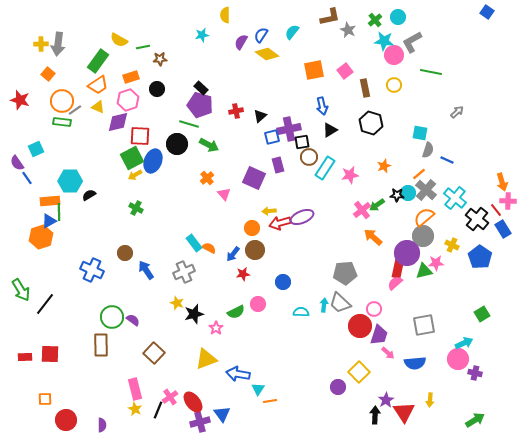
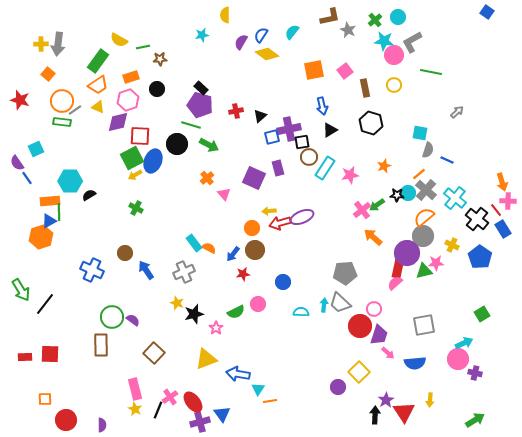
green line at (189, 124): moved 2 px right, 1 px down
purple rectangle at (278, 165): moved 3 px down
